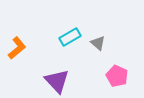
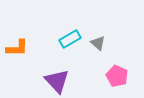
cyan rectangle: moved 2 px down
orange L-shape: rotated 40 degrees clockwise
